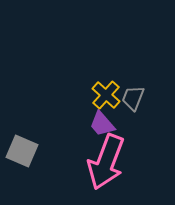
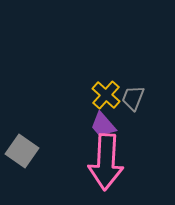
purple trapezoid: moved 1 px right, 1 px down
gray square: rotated 12 degrees clockwise
pink arrow: rotated 18 degrees counterclockwise
